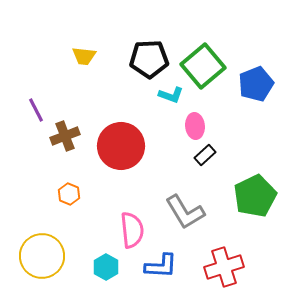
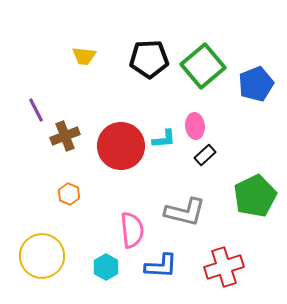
cyan L-shape: moved 7 px left, 44 px down; rotated 25 degrees counterclockwise
gray L-shape: rotated 45 degrees counterclockwise
